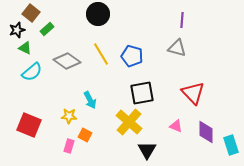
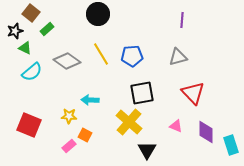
black star: moved 2 px left, 1 px down
gray triangle: moved 1 px right, 9 px down; rotated 30 degrees counterclockwise
blue pentagon: rotated 20 degrees counterclockwise
cyan arrow: rotated 120 degrees clockwise
pink rectangle: rotated 32 degrees clockwise
